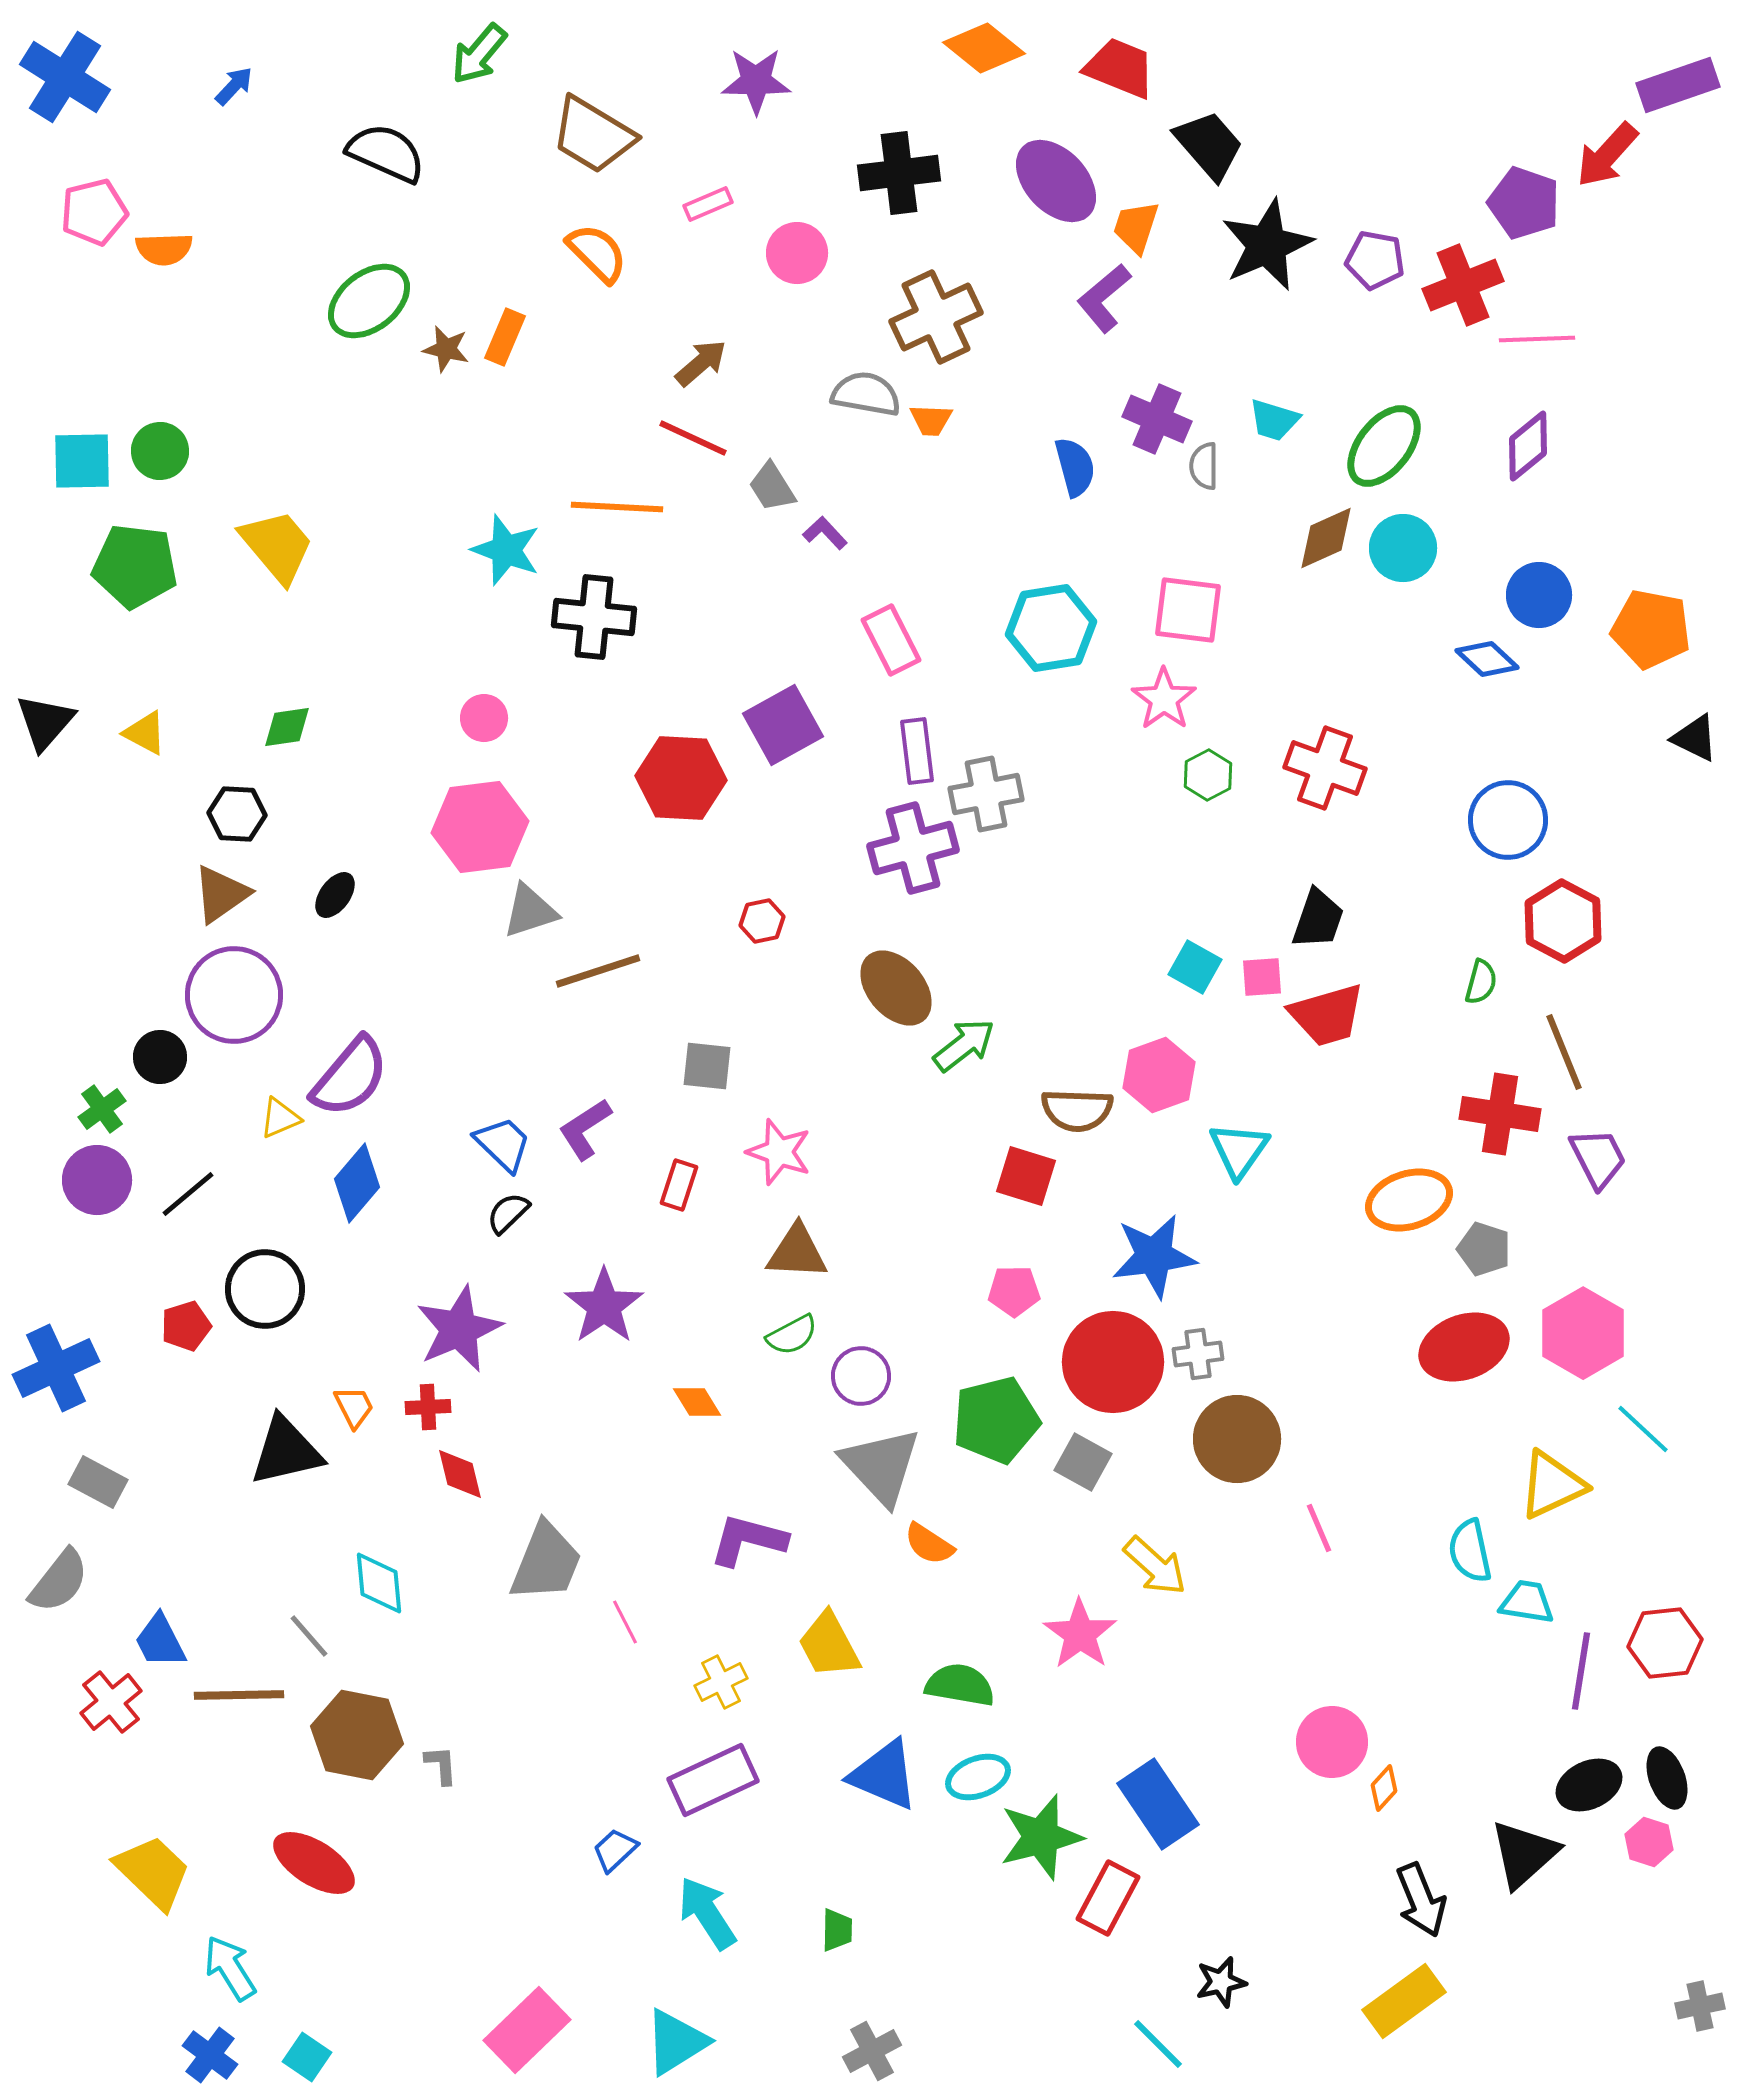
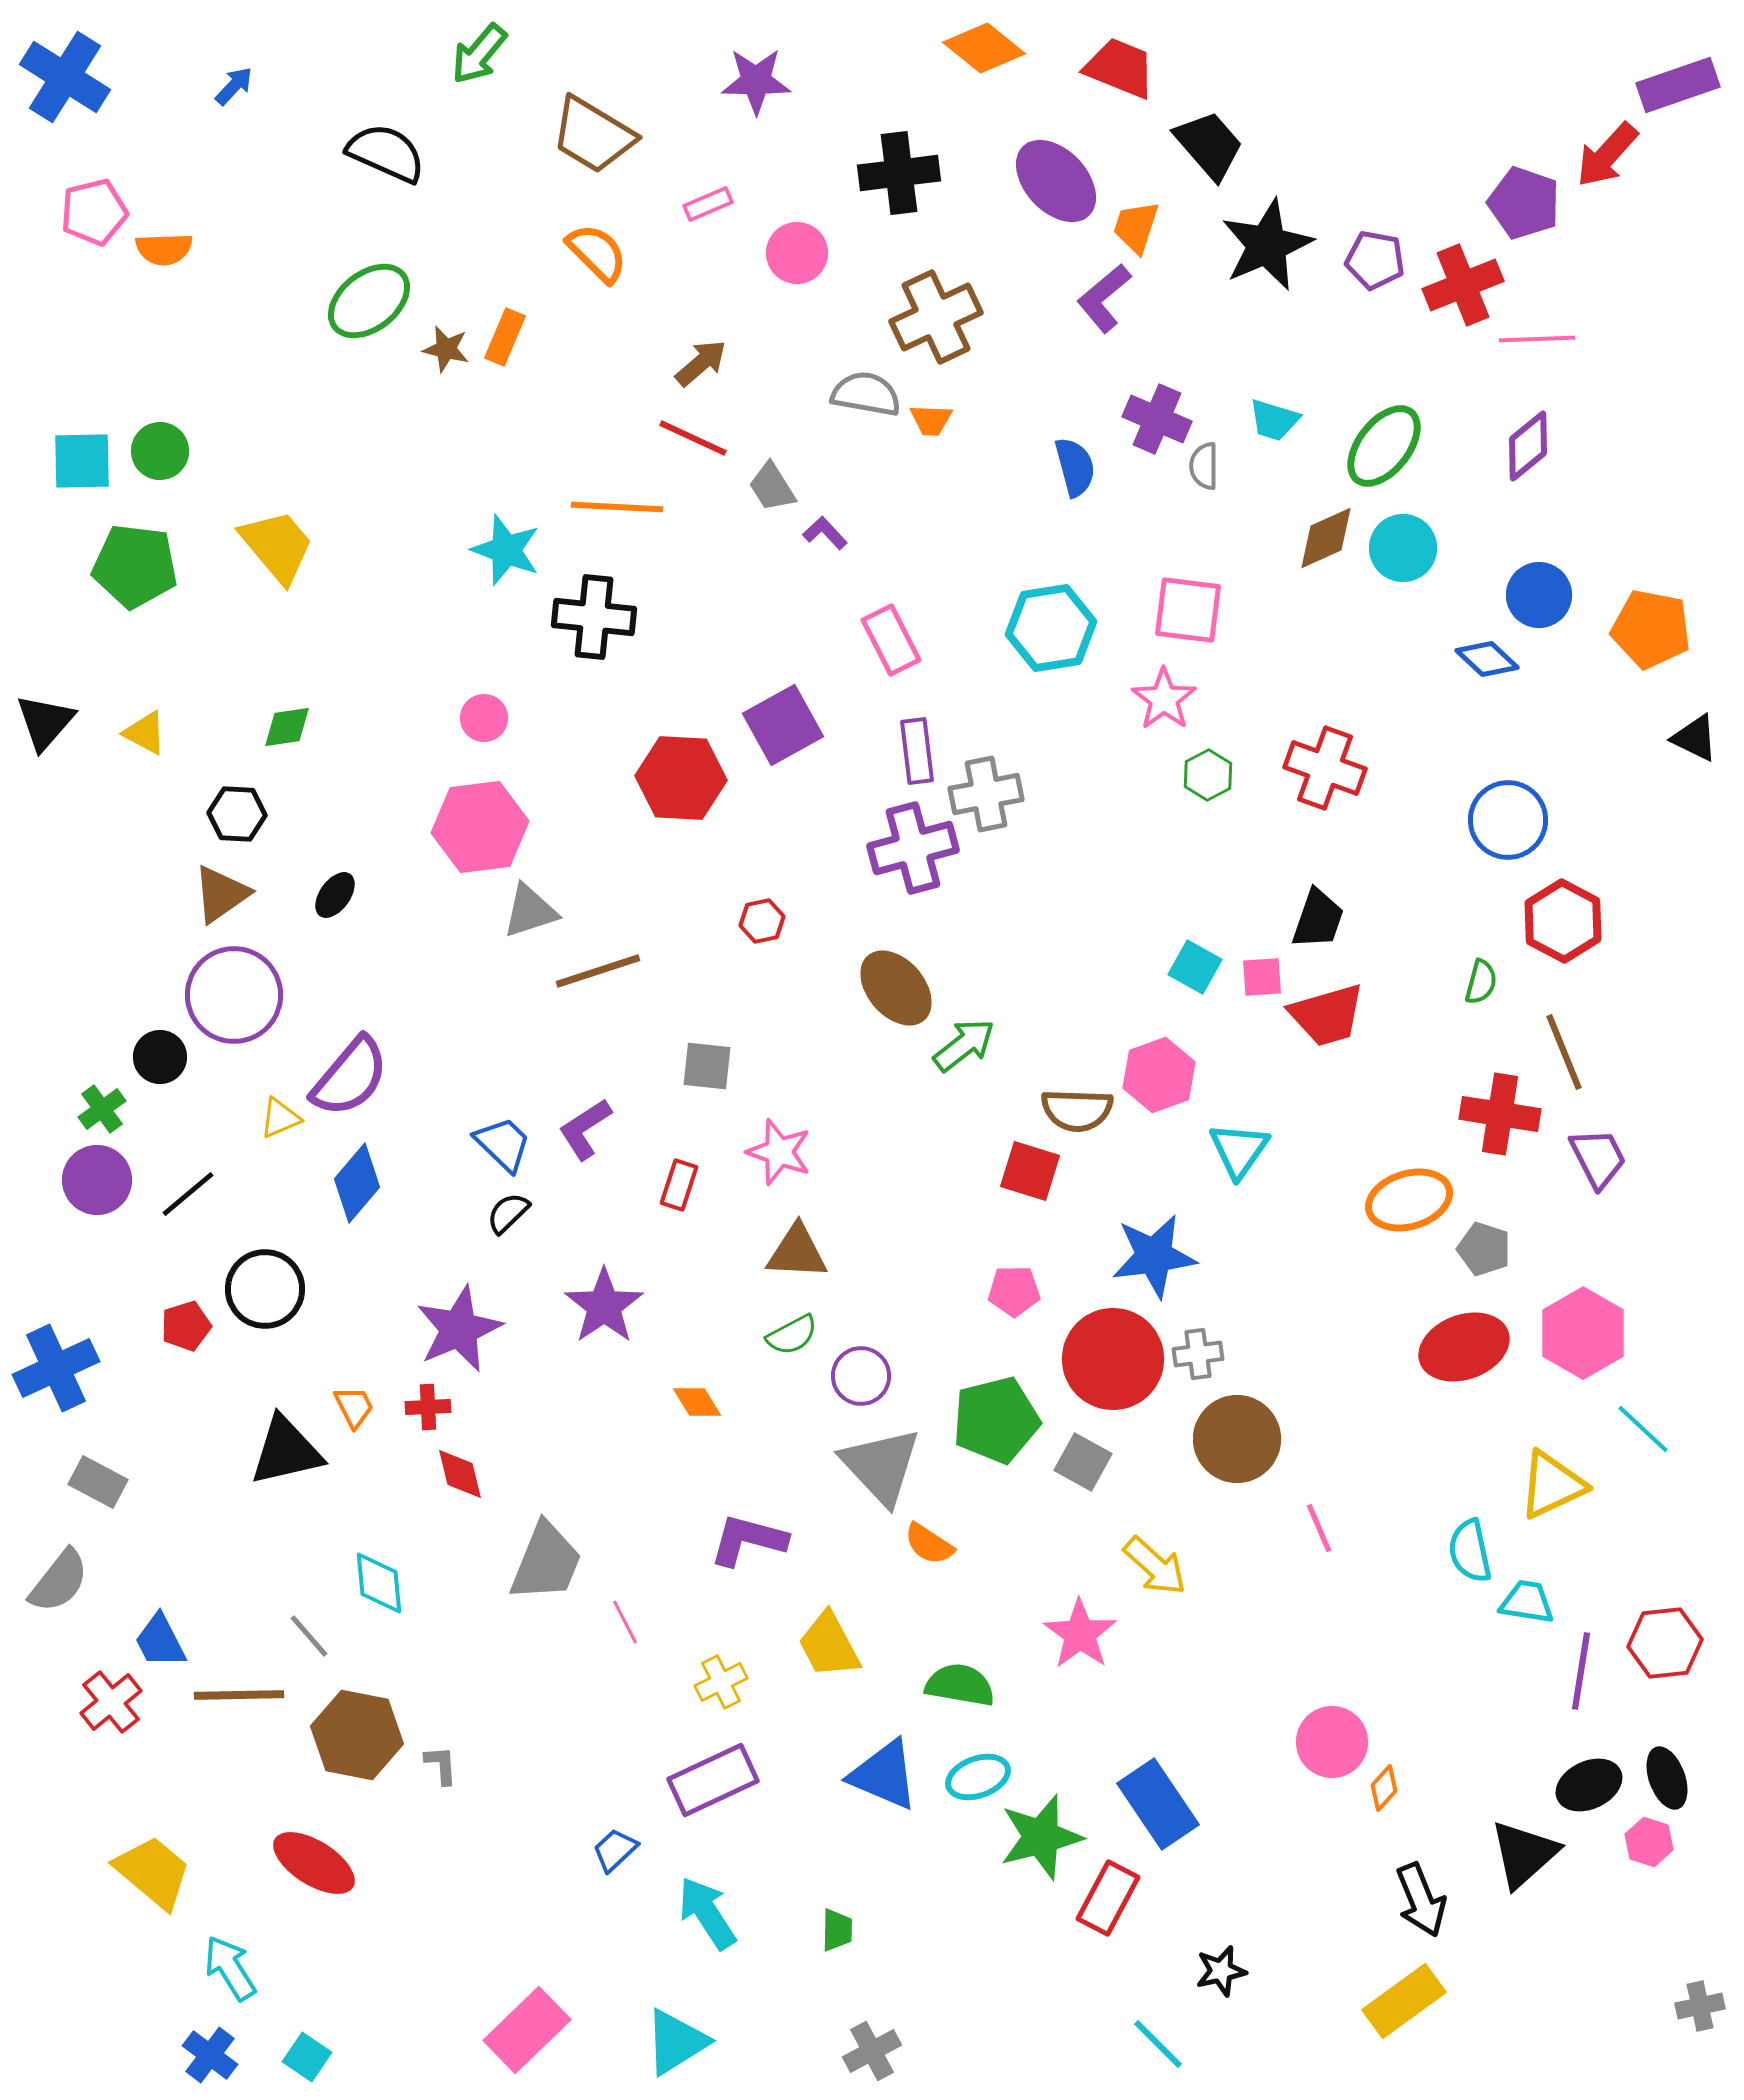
red square at (1026, 1176): moved 4 px right, 5 px up
red circle at (1113, 1362): moved 3 px up
yellow trapezoid at (153, 1872): rotated 4 degrees counterclockwise
black star at (1221, 1982): moved 11 px up
